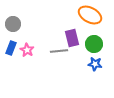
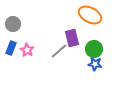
green circle: moved 5 px down
gray line: rotated 36 degrees counterclockwise
